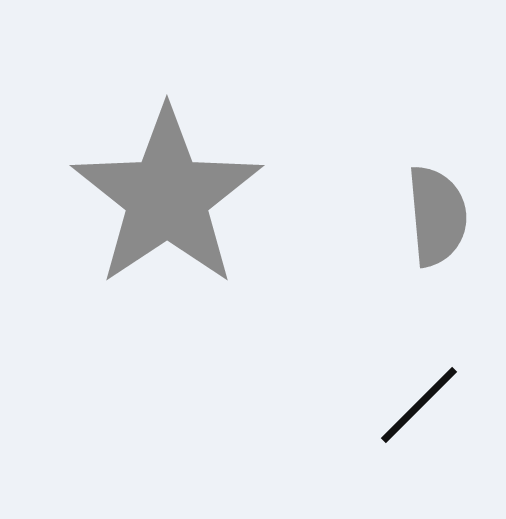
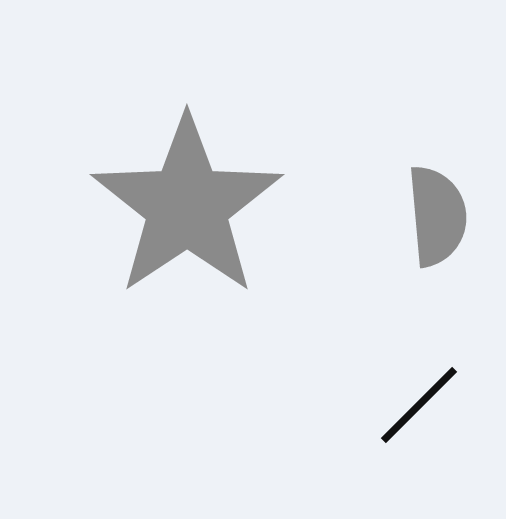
gray star: moved 20 px right, 9 px down
